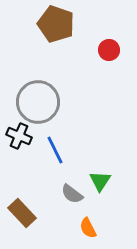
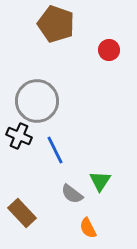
gray circle: moved 1 px left, 1 px up
